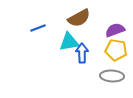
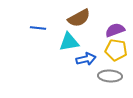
blue line: rotated 28 degrees clockwise
blue arrow: moved 4 px right, 6 px down; rotated 78 degrees clockwise
gray ellipse: moved 2 px left
